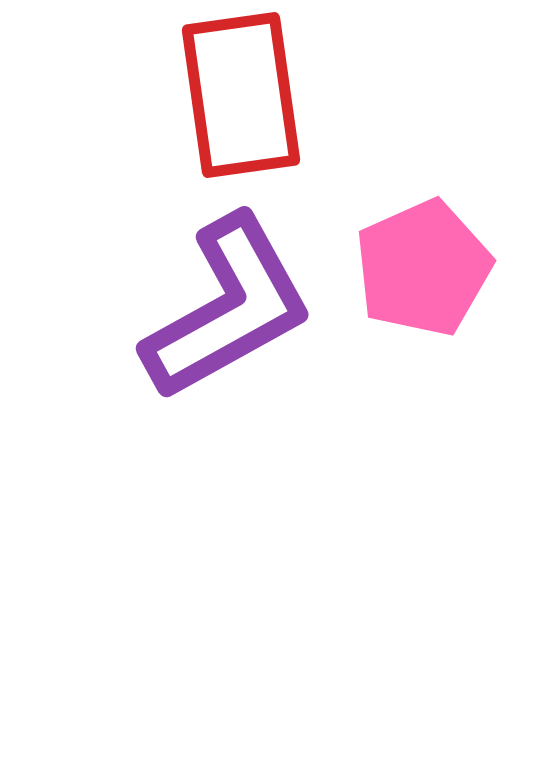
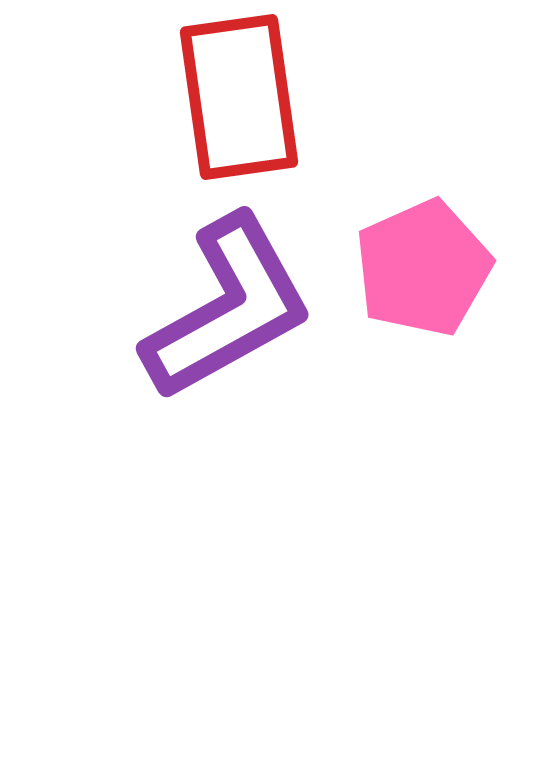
red rectangle: moved 2 px left, 2 px down
